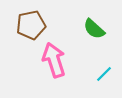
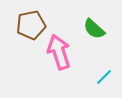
pink arrow: moved 5 px right, 8 px up
cyan line: moved 3 px down
